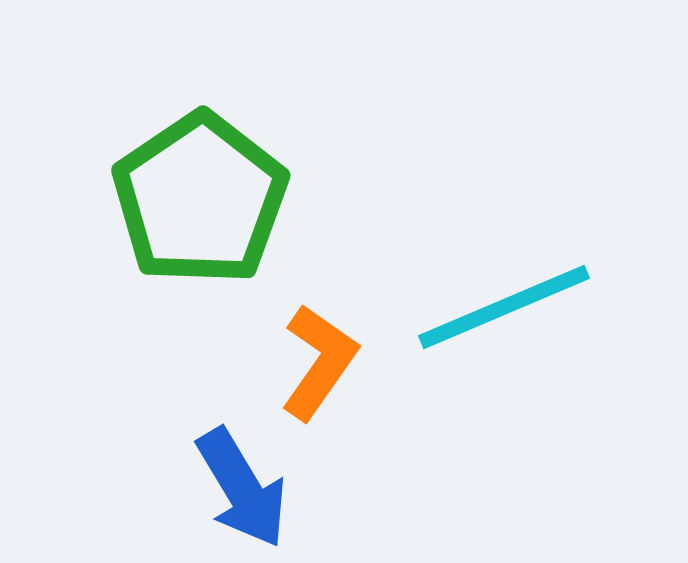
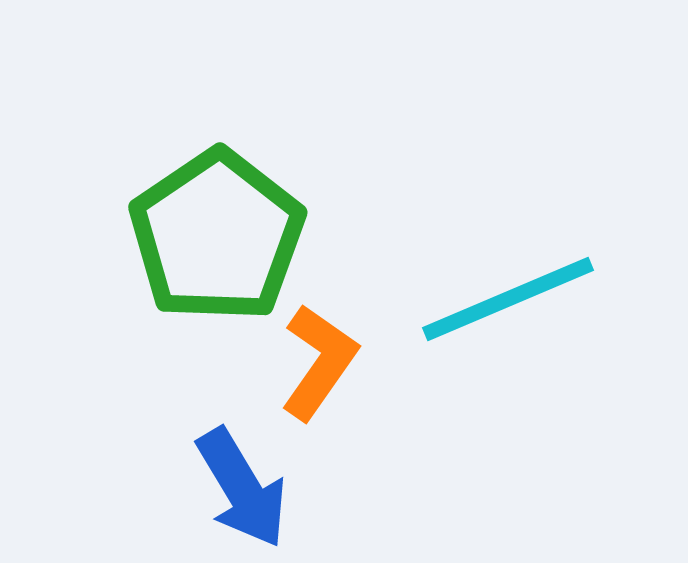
green pentagon: moved 17 px right, 37 px down
cyan line: moved 4 px right, 8 px up
